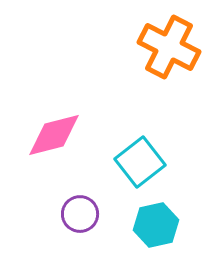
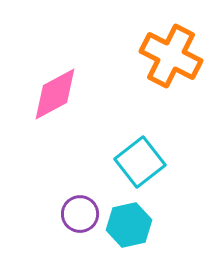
orange cross: moved 2 px right, 9 px down
pink diamond: moved 1 px right, 41 px up; rotated 14 degrees counterclockwise
cyan hexagon: moved 27 px left
